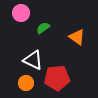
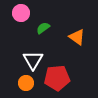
white triangle: rotated 35 degrees clockwise
